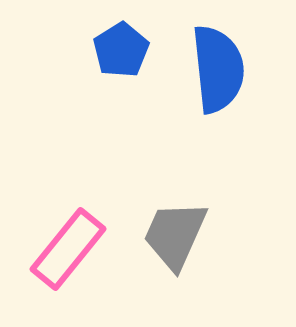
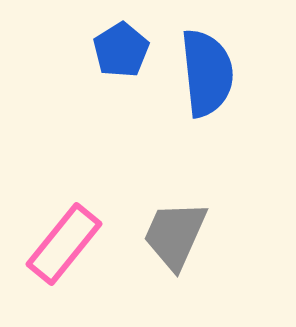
blue semicircle: moved 11 px left, 4 px down
pink rectangle: moved 4 px left, 5 px up
